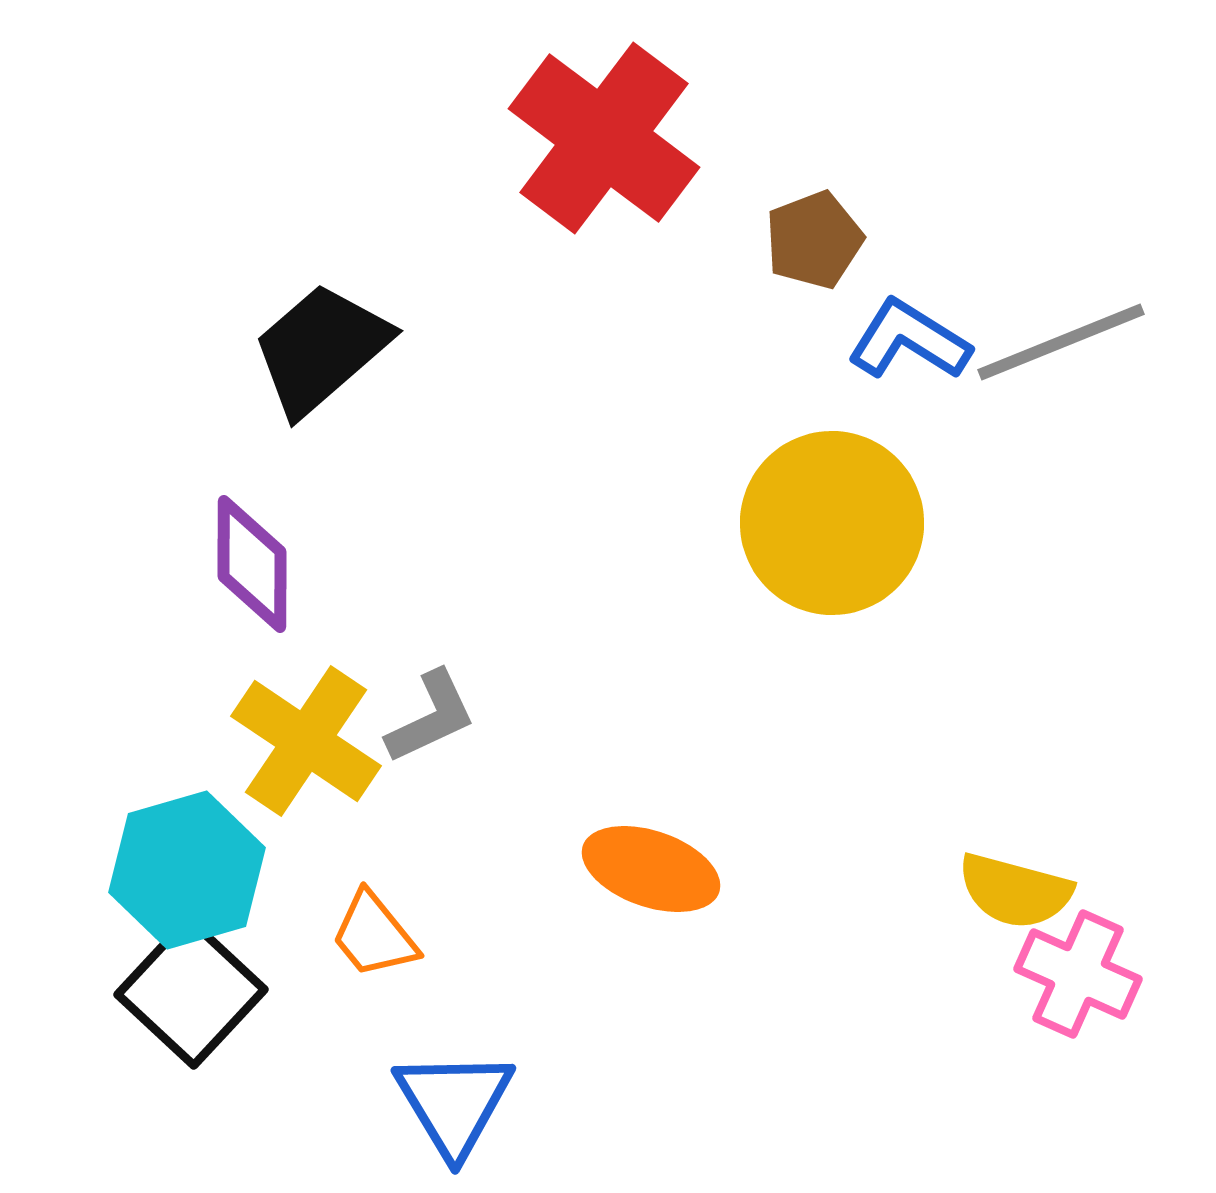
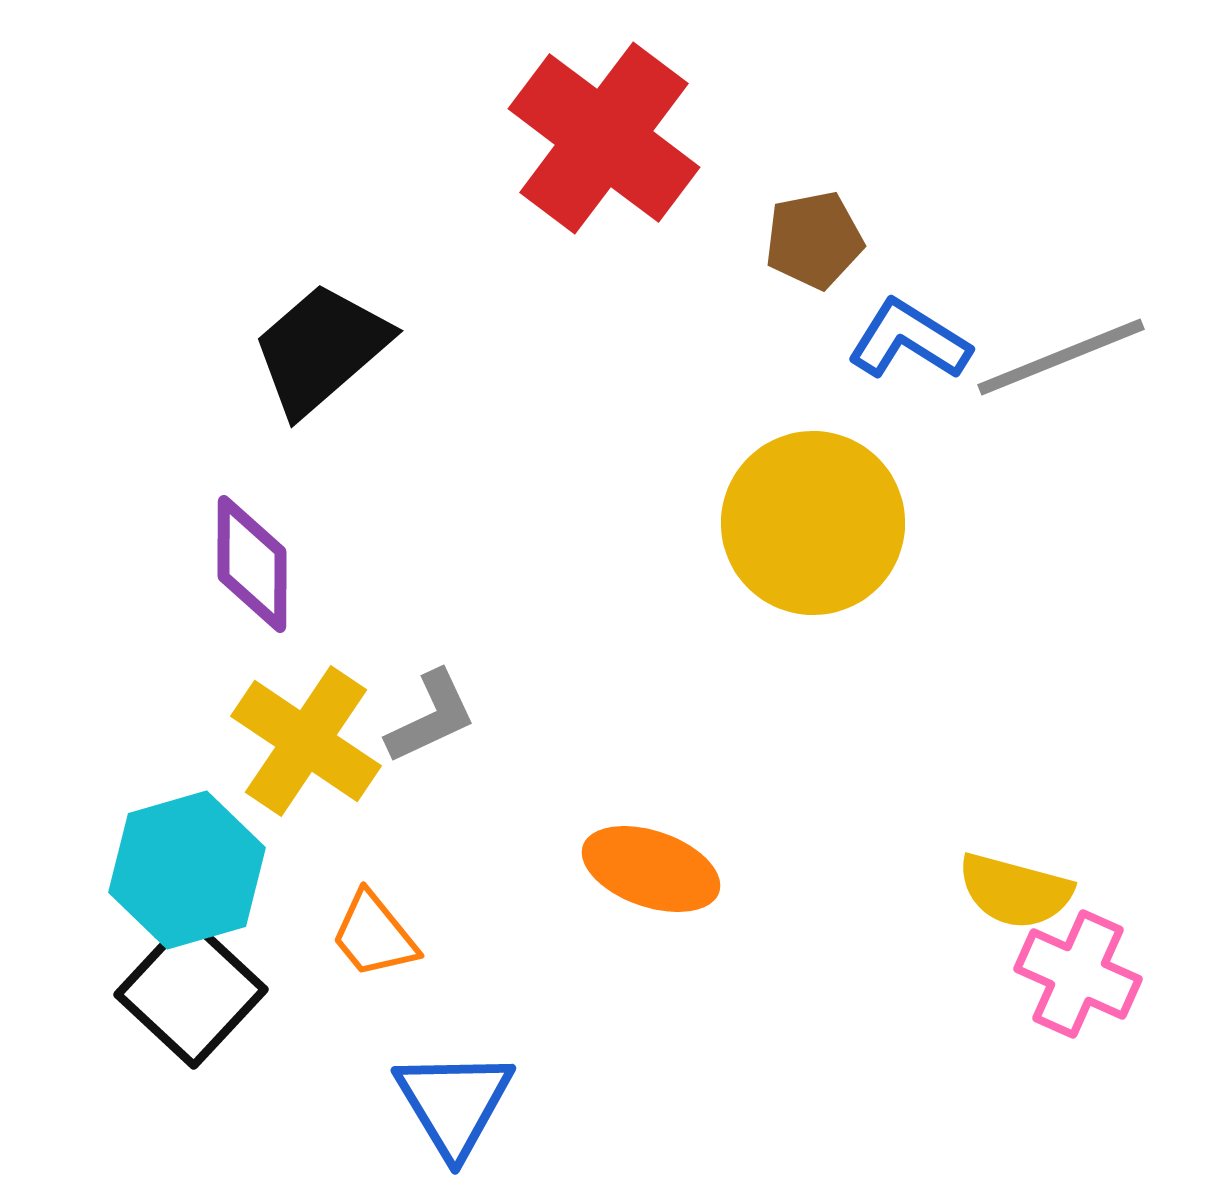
brown pentagon: rotated 10 degrees clockwise
gray line: moved 15 px down
yellow circle: moved 19 px left
